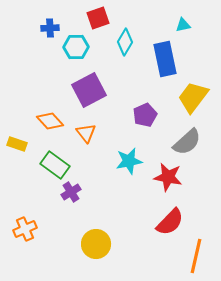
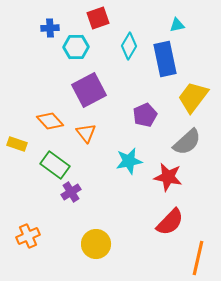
cyan triangle: moved 6 px left
cyan diamond: moved 4 px right, 4 px down
orange cross: moved 3 px right, 7 px down
orange line: moved 2 px right, 2 px down
